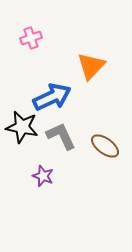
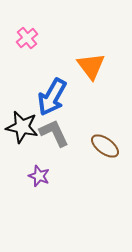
pink cross: moved 4 px left; rotated 20 degrees counterclockwise
orange triangle: rotated 20 degrees counterclockwise
blue arrow: rotated 144 degrees clockwise
gray L-shape: moved 7 px left, 3 px up
purple star: moved 4 px left
